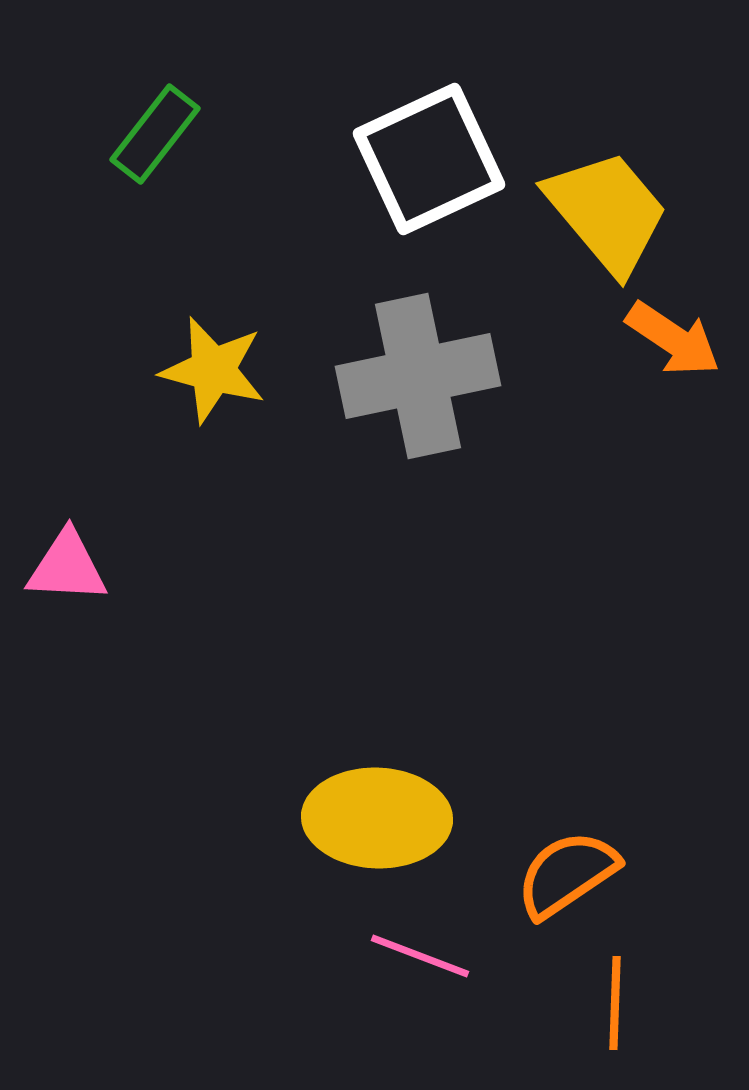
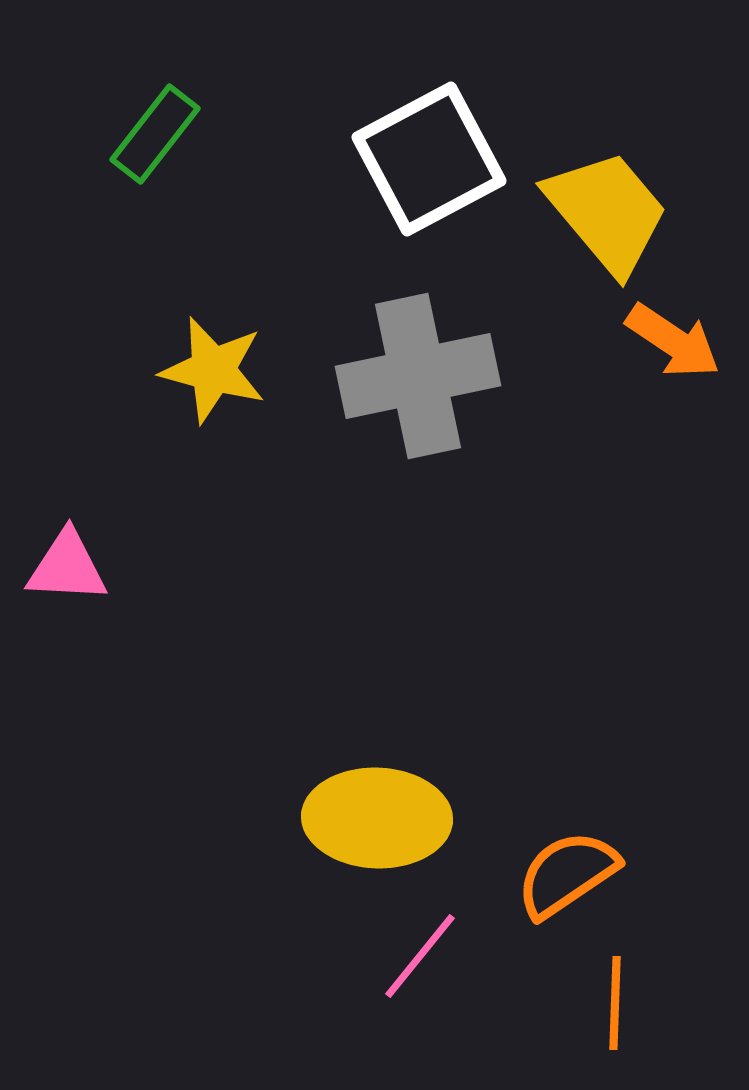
white square: rotated 3 degrees counterclockwise
orange arrow: moved 2 px down
pink line: rotated 72 degrees counterclockwise
